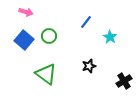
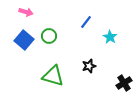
green triangle: moved 7 px right, 2 px down; rotated 20 degrees counterclockwise
black cross: moved 2 px down
